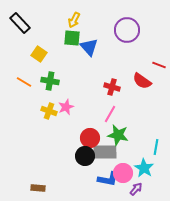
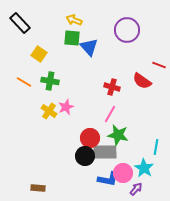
yellow arrow: rotated 84 degrees clockwise
yellow cross: rotated 14 degrees clockwise
